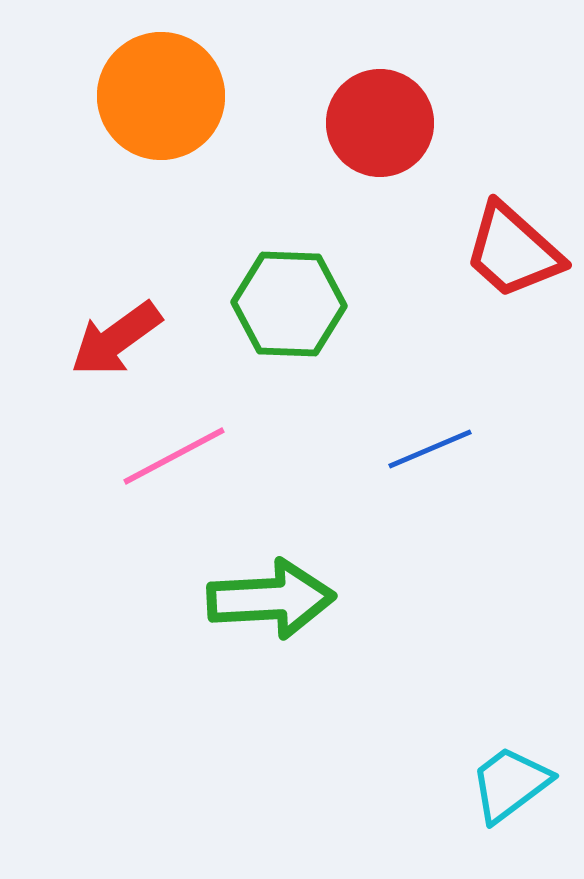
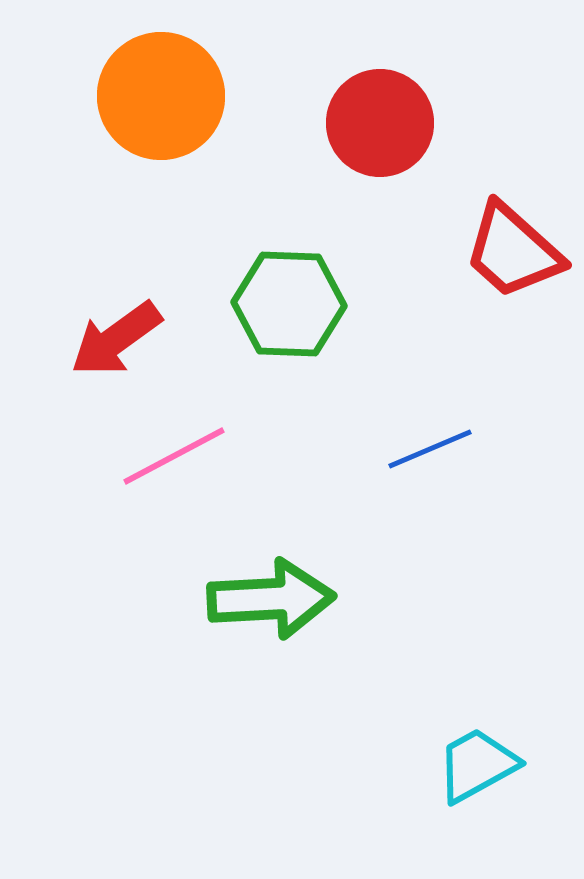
cyan trapezoid: moved 33 px left, 19 px up; rotated 8 degrees clockwise
